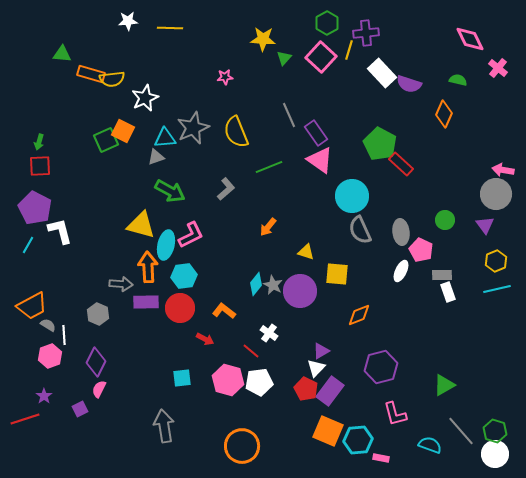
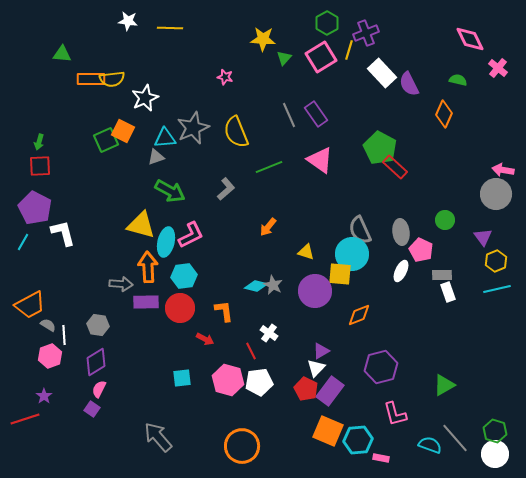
white star at (128, 21): rotated 12 degrees clockwise
purple cross at (366, 33): rotated 15 degrees counterclockwise
pink square at (321, 57): rotated 16 degrees clockwise
orange rectangle at (91, 74): moved 5 px down; rotated 16 degrees counterclockwise
pink star at (225, 77): rotated 21 degrees clockwise
purple semicircle at (409, 84): rotated 45 degrees clockwise
purple rectangle at (316, 133): moved 19 px up
green pentagon at (380, 144): moved 4 px down
red rectangle at (401, 164): moved 6 px left, 3 px down
cyan circle at (352, 196): moved 58 px down
purple triangle at (485, 225): moved 2 px left, 12 px down
white L-shape at (60, 231): moved 3 px right, 2 px down
cyan line at (28, 245): moved 5 px left, 3 px up
cyan ellipse at (166, 245): moved 3 px up
yellow square at (337, 274): moved 3 px right
cyan diamond at (256, 284): moved 2 px down; rotated 65 degrees clockwise
purple circle at (300, 291): moved 15 px right
orange trapezoid at (32, 306): moved 2 px left, 1 px up
orange L-shape at (224, 311): rotated 45 degrees clockwise
gray hexagon at (98, 314): moved 11 px down; rotated 15 degrees counterclockwise
red line at (251, 351): rotated 24 degrees clockwise
purple diamond at (96, 362): rotated 32 degrees clockwise
purple square at (80, 409): moved 12 px right; rotated 28 degrees counterclockwise
gray arrow at (164, 426): moved 6 px left, 11 px down; rotated 32 degrees counterclockwise
gray line at (461, 431): moved 6 px left, 7 px down
